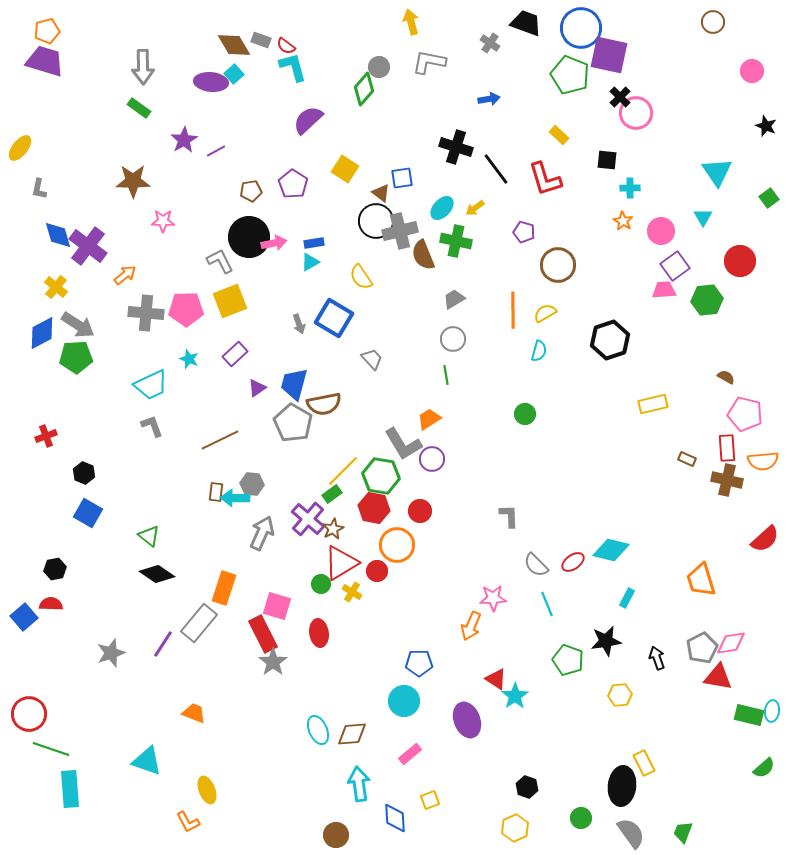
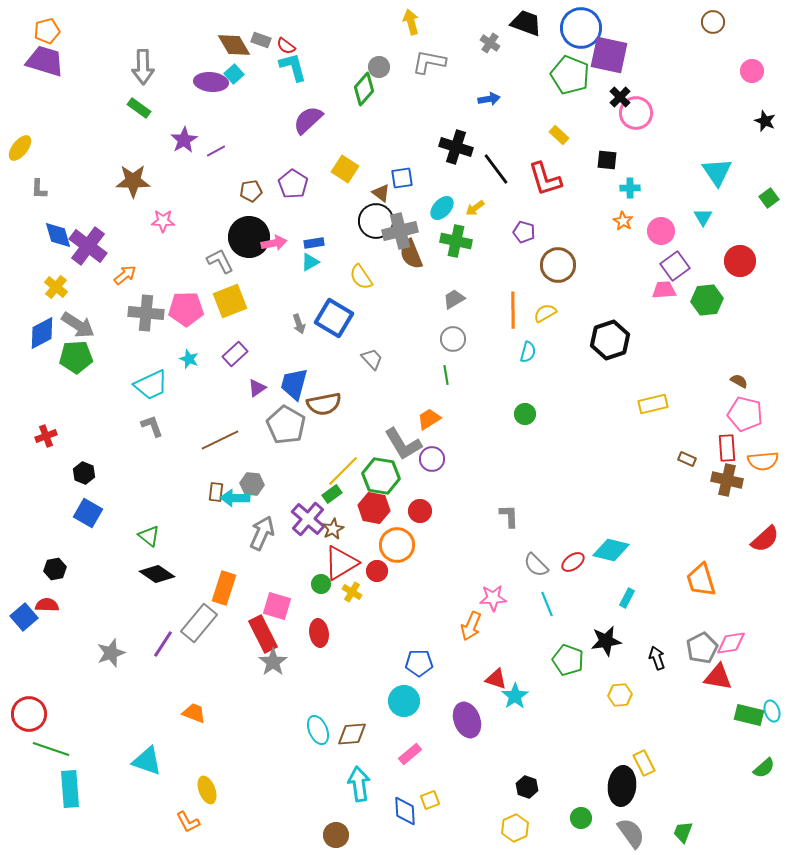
black star at (766, 126): moved 1 px left, 5 px up
gray L-shape at (39, 189): rotated 10 degrees counterclockwise
brown semicircle at (423, 255): moved 12 px left, 1 px up
cyan semicircle at (539, 351): moved 11 px left, 1 px down
brown semicircle at (726, 377): moved 13 px right, 4 px down
gray pentagon at (293, 423): moved 7 px left, 2 px down
red semicircle at (51, 604): moved 4 px left, 1 px down
red triangle at (496, 679): rotated 15 degrees counterclockwise
cyan ellipse at (772, 711): rotated 25 degrees counterclockwise
blue diamond at (395, 818): moved 10 px right, 7 px up
